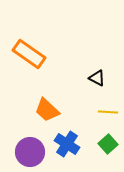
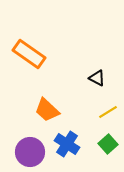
yellow line: rotated 36 degrees counterclockwise
